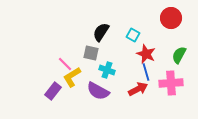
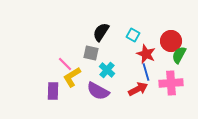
red circle: moved 23 px down
cyan cross: rotated 21 degrees clockwise
purple rectangle: rotated 36 degrees counterclockwise
